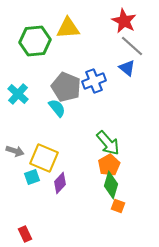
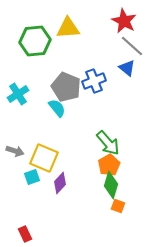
cyan cross: rotated 15 degrees clockwise
